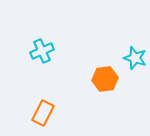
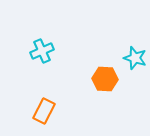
orange hexagon: rotated 10 degrees clockwise
orange rectangle: moved 1 px right, 2 px up
